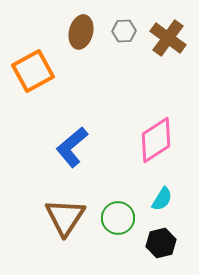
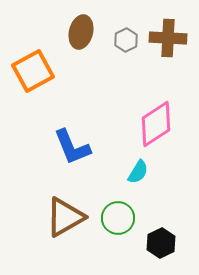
gray hexagon: moved 2 px right, 9 px down; rotated 25 degrees counterclockwise
brown cross: rotated 33 degrees counterclockwise
pink diamond: moved 16 px up
blue L-shape: rotated 72 degrees counterclockwise
cyan semicircle: moved 24 px left, 27 px up
brown triangle: rotated 27 degrees clockwise
black hexagon: rotated 12 degrees counterclockwise
